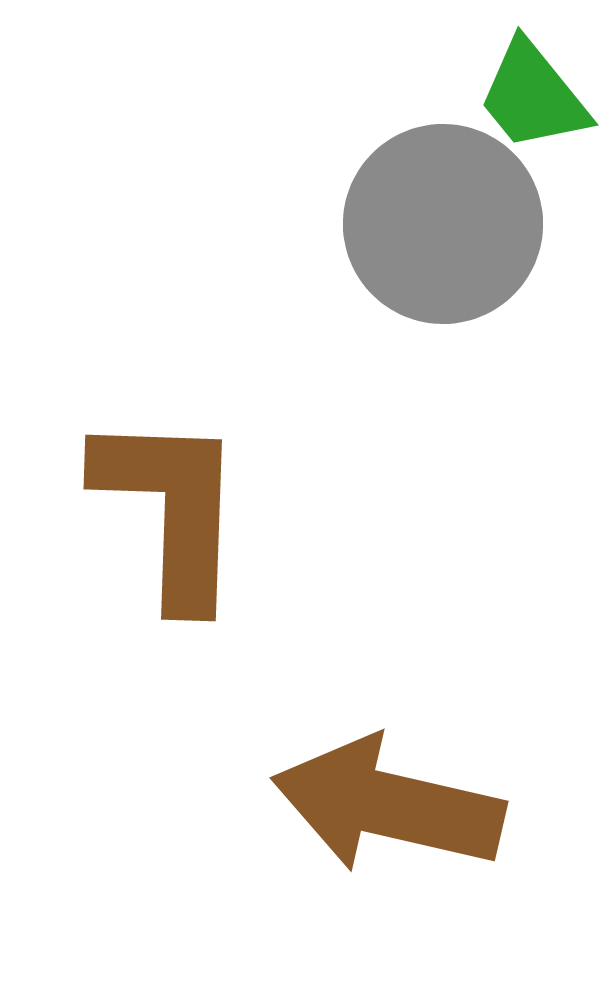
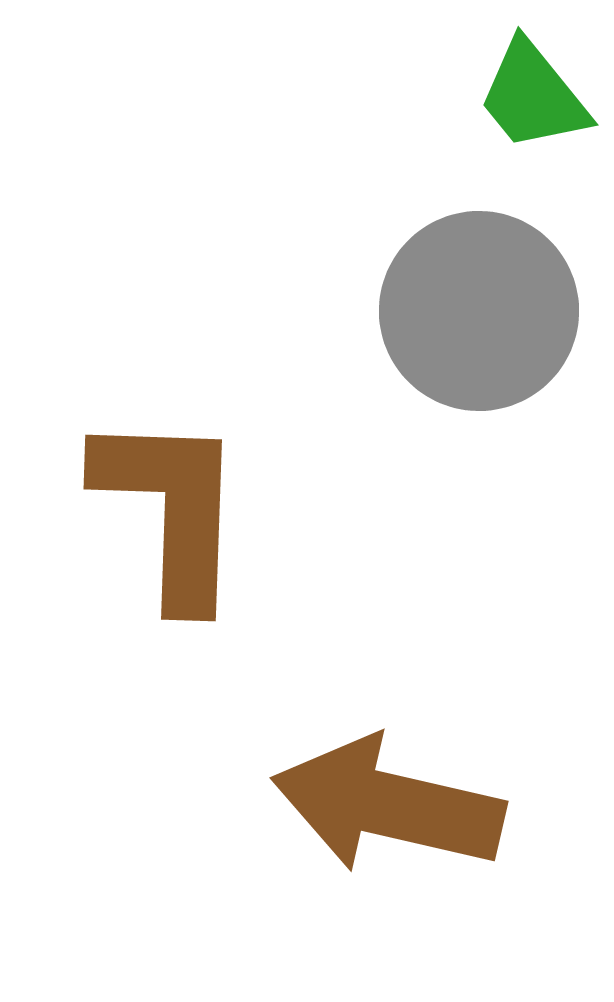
gray circle: moved 36 px right, 87 px down
